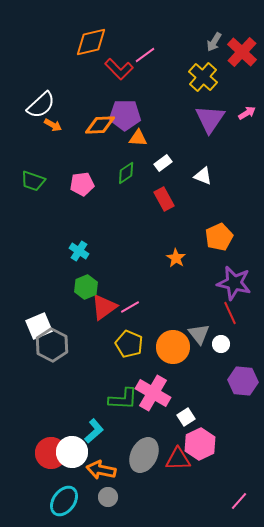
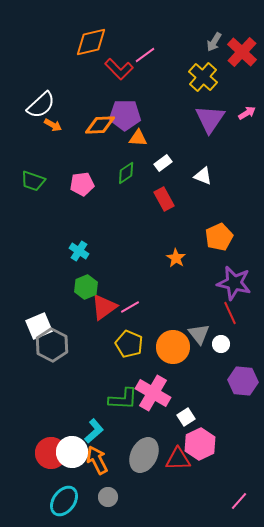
orange arrow at (101, 470): moved 4 px left, 10 px up; rotated 52 degrees clockwise
